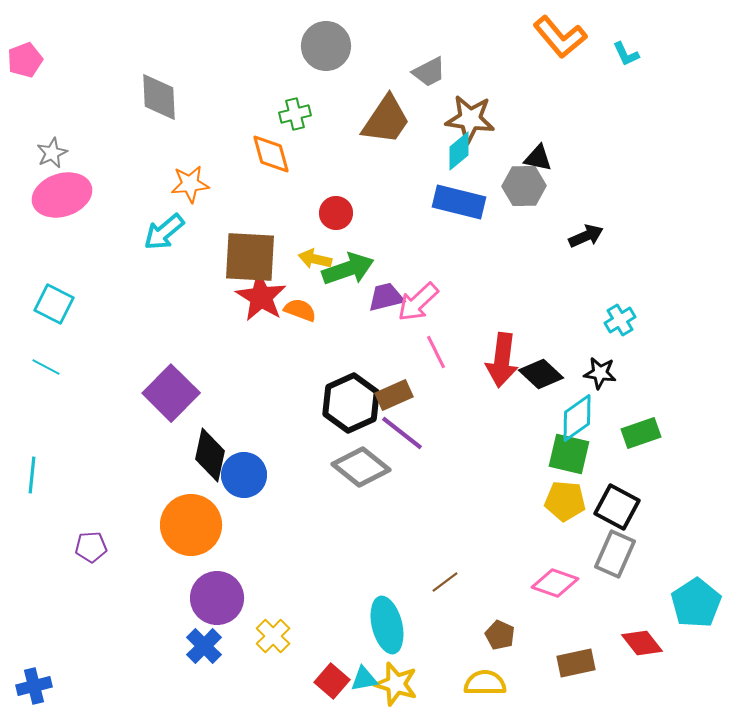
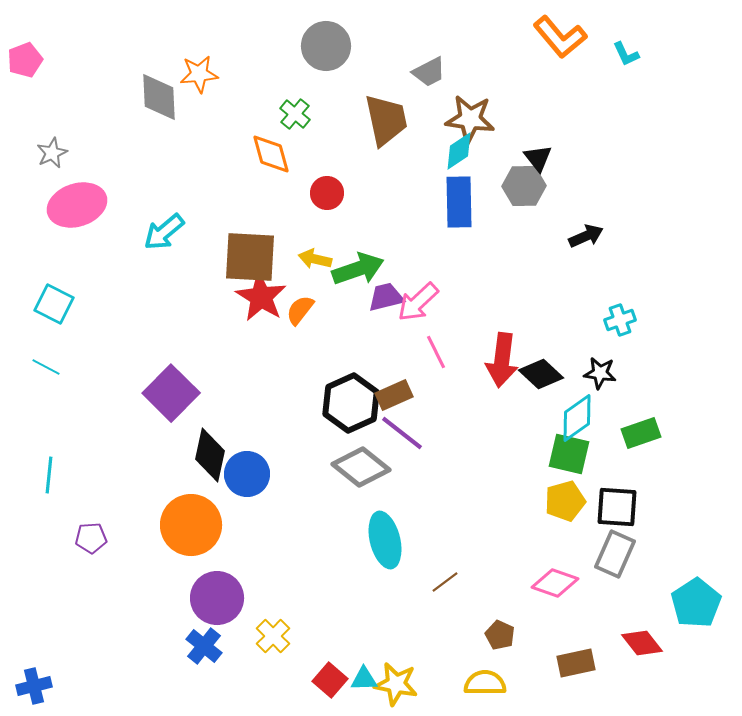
green cross at (295, 114): rotated 36 degrees counterclockwise
brown trapezoid at (386, 120): rotated 46 degrees counterclockwise
cyan diamond at (459, 151): rotated 6 degrees clockwise
black triangle at (538, 158): rotated 40 degrees clockwise
orange star at (190, 184): moved 9 px right, 110 px up
pink ellipse at (62, 195): moved 15 px right, 10 px down
blue rectangle at (459, 202): rotated 75 degrees clockwise
red circle at (336, 213): moved 9 px left, 20 px up
green arrow at (348, 269): moved 10 px right
orange semicircle at (300, 310): rotated 72 degrees counterclockwise
cyan cross at (620, 320): rotated 12 degrees clockwise
cyan line at (32, 475): moved 17 px right
blue circle at (244, 475): moved 3 px right, 1 px up
yellow pentagon at (565, 501): rotated 21 degrees counterclockwise
black square at (617, 507): rotated 24 degrees counterclockwise
purple pentagon at (91, 547): moved 9 px up
cyan ellipse at (387, 625): moved 2 px left, 85 px up
blue cross at (204, 646): rotated 6 degrees counterclockwise
cyan triangle at (364, 679): rotated 8 degrees clockwise
red square at (332, 681): moved 2 px left, 1 px up
yellow star at (396, 684): rotated 6 degrees counterclockwise
